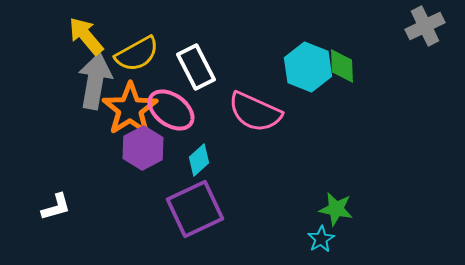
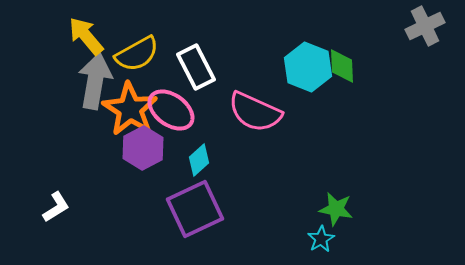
orange star: rotated 6 degrees counterclockwise
white L-shape: rotated 16 degrees counterclockwise
